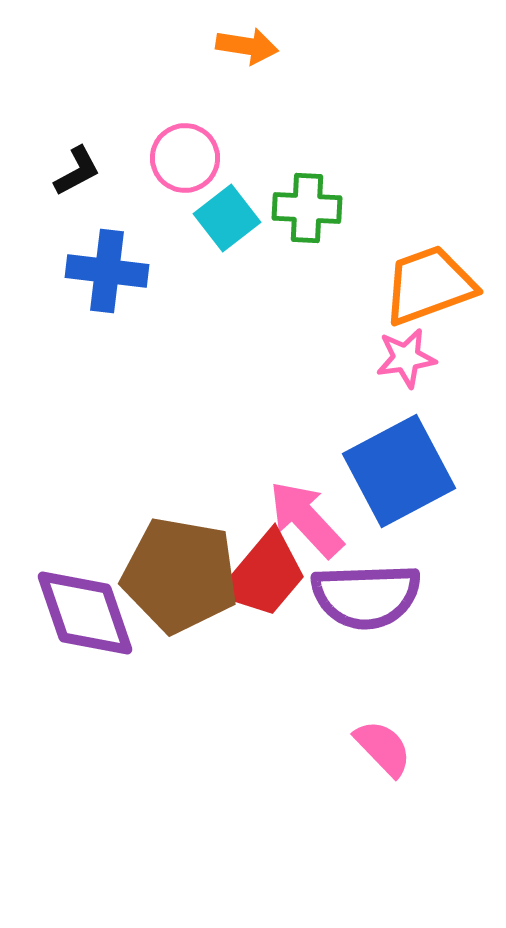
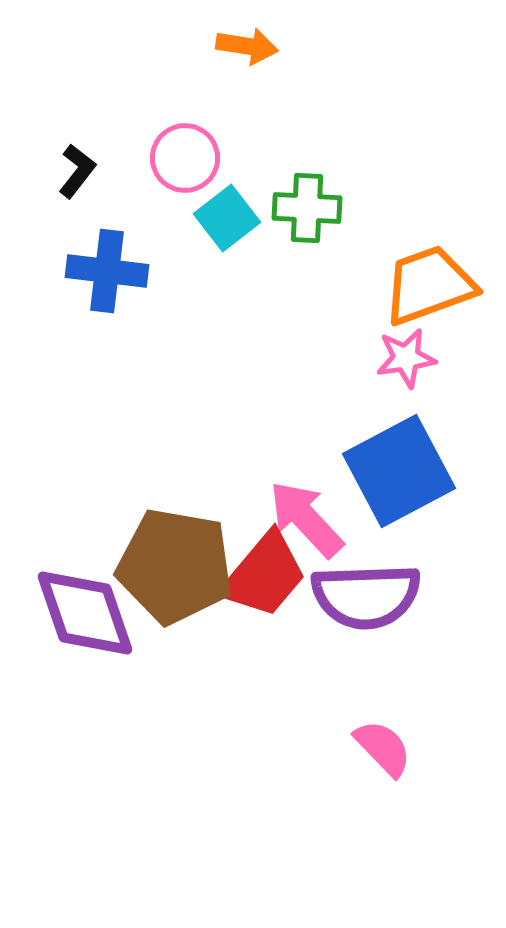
black L-shape: rotated 24 degrees counterclockwise
brown pentagon: moved 5 px left, 9 px up
